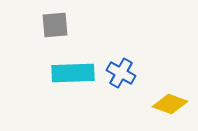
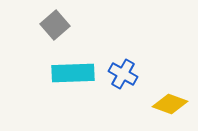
gray square: rotated 36 degrees counterclockwise
blue cross: moved 2 px right, 1 px down
